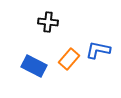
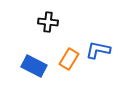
orange rectangle: rotated 10 degrees counterclockwise
